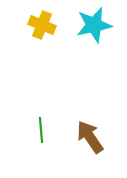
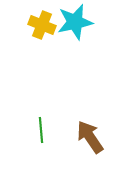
cyan star: moved 19 px left, 3 px up
